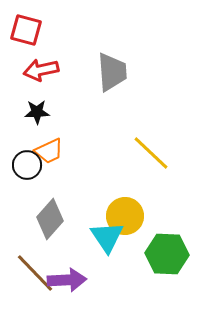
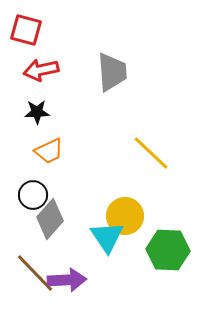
black circle: moved 6 px right, 30 px down
green hexagon: moved 1 px right, 4 px up
